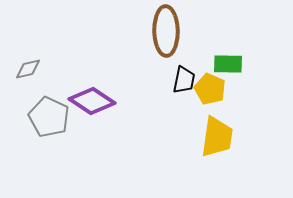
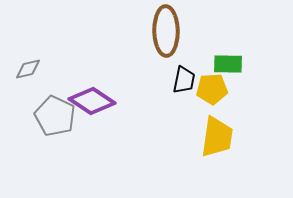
yellow pentagon: moved 2 px right; rotated 28 degrees counterclockwise
gray pentagon: moved 6 px right, 1 px up
